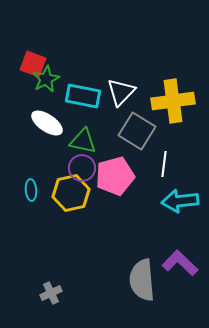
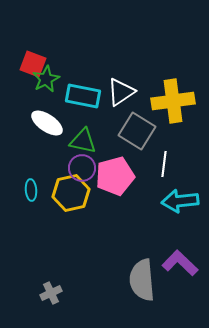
white triangle: rotated 12 degrees clockwise
